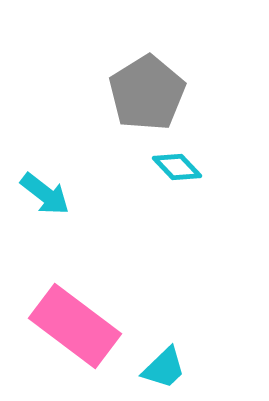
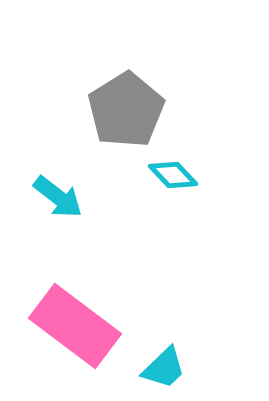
gray pentagon: moved 21 px left, 17 px down
cyan diamond: moved 4 px left, 8 px down
cyan arrow: moved 13 px right, 3 px down
